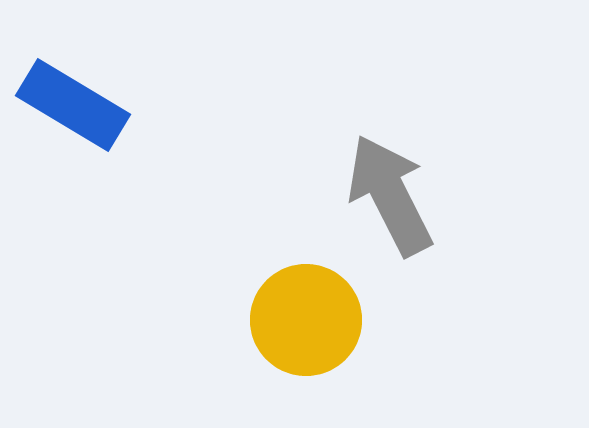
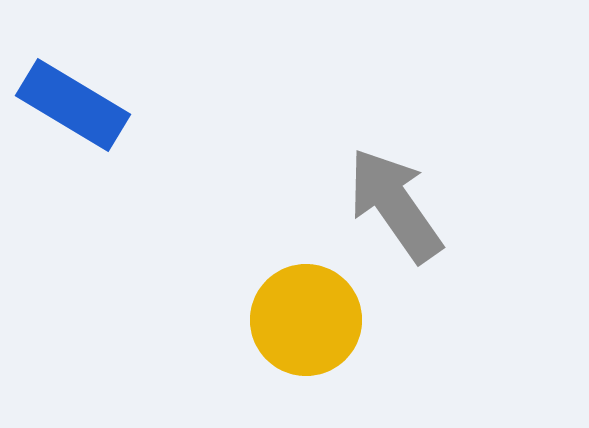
gray arrow: moved 5 px right, 10 px down; rotated 8 degrees counterclockwise
